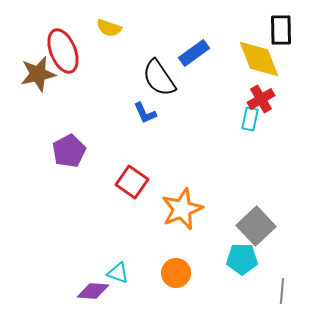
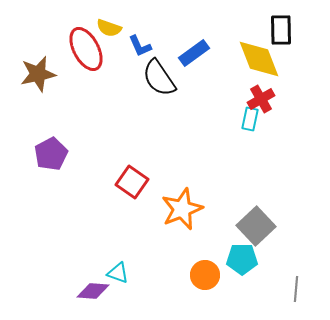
red ellipse: moved 23 px right, 2 px up; rotated 6 degrees counterclockwise
blue L-shape: moved 5 px left, 67 px up
purple pentagon: moved 18 px left, 3 px down
orange circle: moved 29 px right, 2 px down
gray line: moved 14 px right, 2 px up
